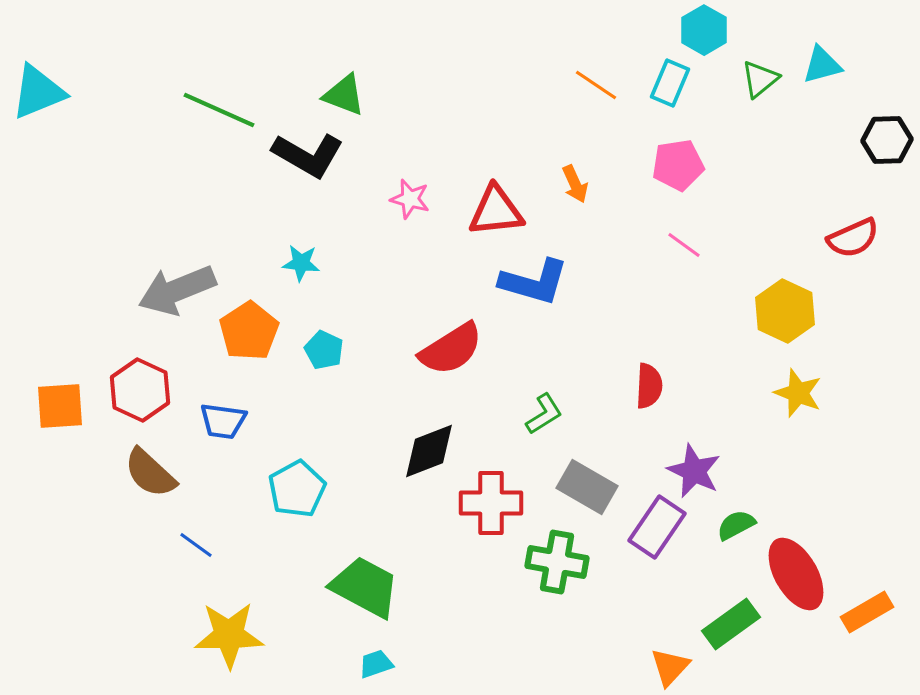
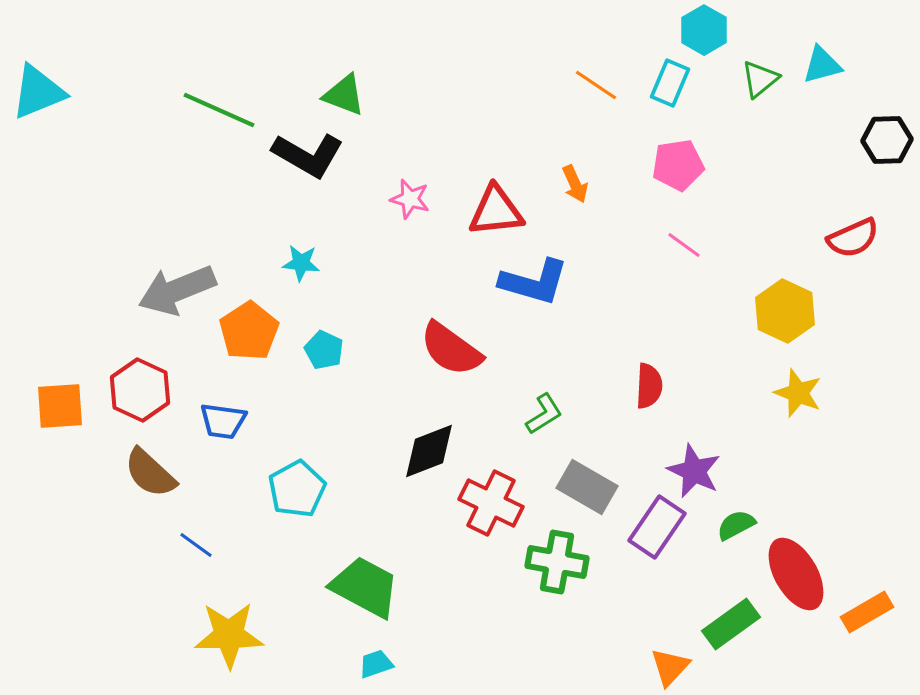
red semicircle at (451, 349): rotated 68 degrees clockwise
red cross at (491, 503): rotated 26 degrees clockwise
